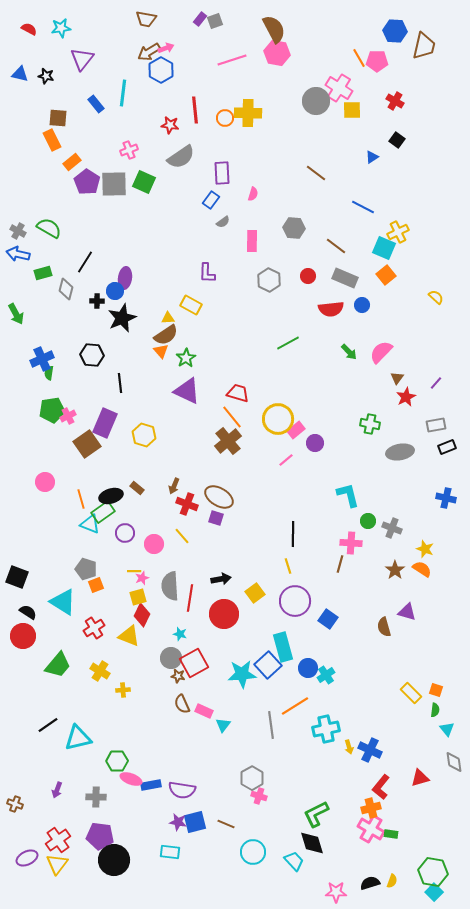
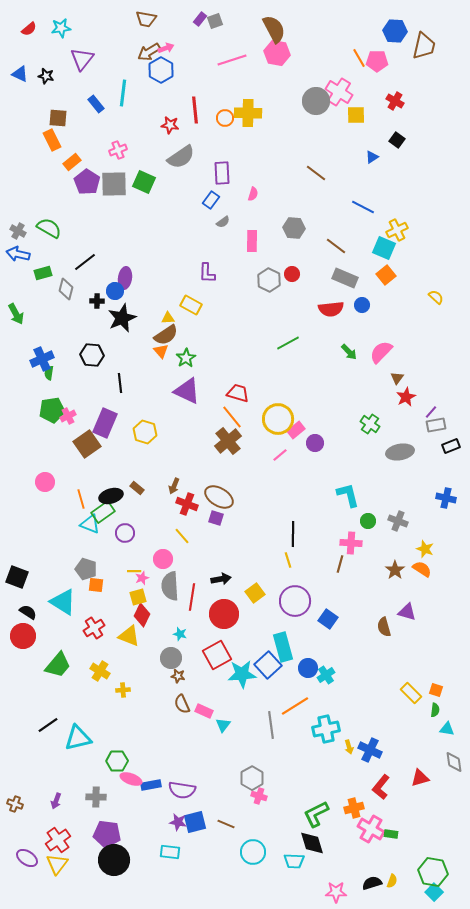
red semicircle at (29, 29): rotated 112 degrees clockwise
blue triangle at (20, 74): rotated 12 degrees clockwise
pink cross at (339, 88): moved 4 px down
yellow square at (352, 110): moved 4 px right, 5 px down
pink cross at (129, 150): moved 11 px left
yellow cross at (398, 232): moved 1 px left, 2 px up
black line at (85, 262): rotated 20 degrees clockwise
red circle at (308, 276): moved 16 px left, 2 px up
purple line at (436, 383): moved 5 px left, 29 px down
green cross at (370, 424): rotated 24 degrees clockwise
yellow hexagon at (144, 435): moved 1 px right, 3 px up
black rectangle at (447, 447): moved 4 px right, 1 px up
pink line at (286, 460): moved 6 px left, 5 px up
gray cross at (392, 528): moved 6 px right, 7 px up
pink circle at (154, 544): moved 9 px right, 15 px down
yellow line at (288, 566): moved 6 px up
orange square at (96, 585): rotated 28 degrees clockwise
red line at (190, 598): moved 2 px right, 1 px up
red square at (194, 663): moved 23 px right, 8 px up
cyan triangle at (447, 729): rotated 42 degrees counterclockwise
purple arrow at (57, 790): moved 1 px left, 11 px down
orange cross at (371, 808): moved 17 px left
purple pentagon at (100, 836): moved 7 px right, 2 px up
purple ellipse at (27, 858): rotated 60 degrees clockwise
cyan trapezoid at (294, 861): rotated 135 degrees clockwise
black semicircle at (370, 883): moved 2 px right
